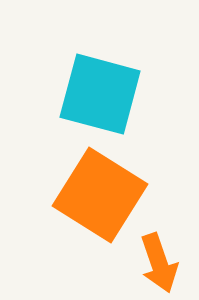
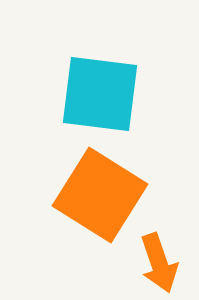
cyan square: rotated 8 degrees counterclockwise
